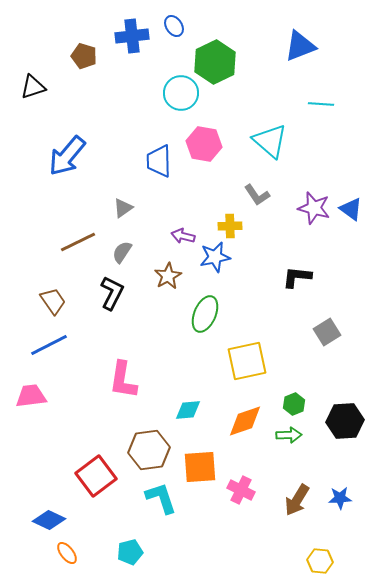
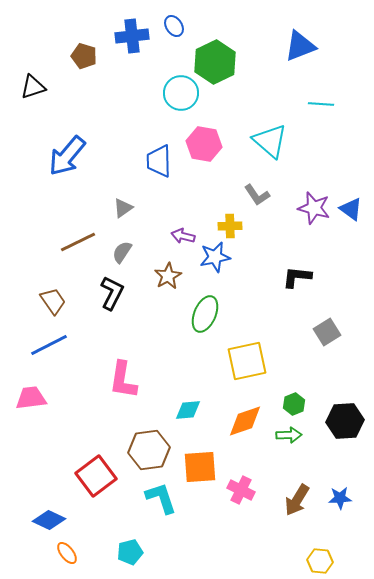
pink trapezoid at (31, 396): moved 2 px down
